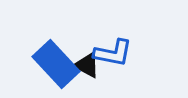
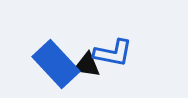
black triangle: rotated 20 degrees counterclockwise
